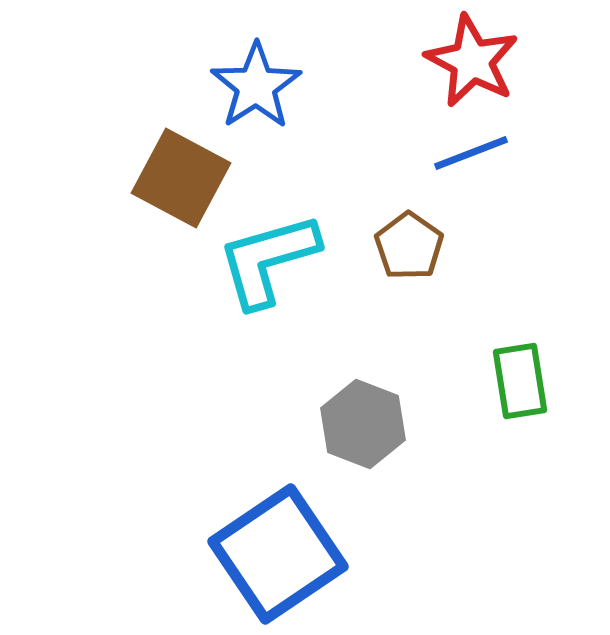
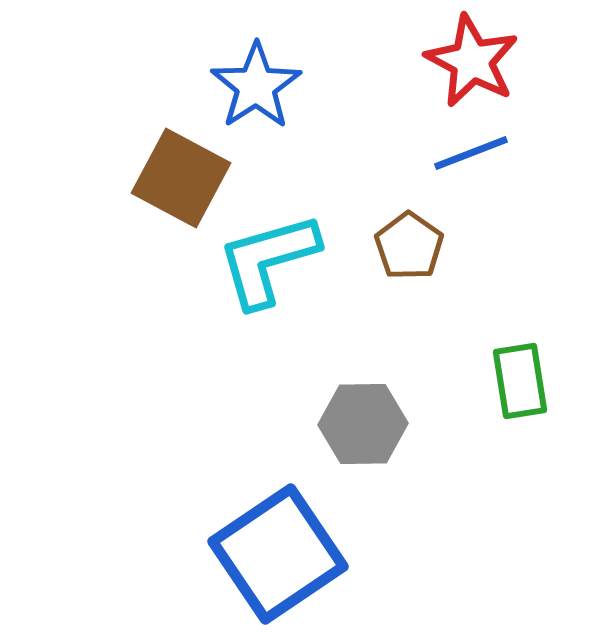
gray hexagon: rotated 22 degrees counterclockwise
